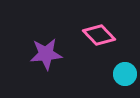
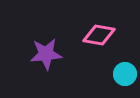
pink diamond: rotated 36 degrees counterclockwise
